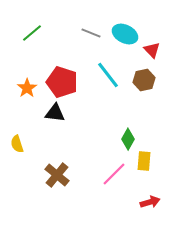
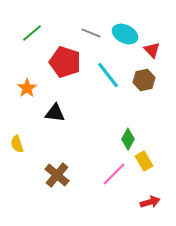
red pentagon: moved 3 px right, 20 px up
yellow rectangle: rotated 36 degrees counterclockwise
